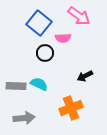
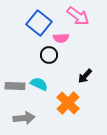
pink arrow: moved 1 px left
pink semicircle: moved 2 px left
black circle: moved 4 px right, 2 px down
black arrow: rotated 21 degrees counterclockwise
gray rectangle: moved 1 px left
orange cross: moved 3 px left, 5 px up; rotated 25 degrees counterclockwise
